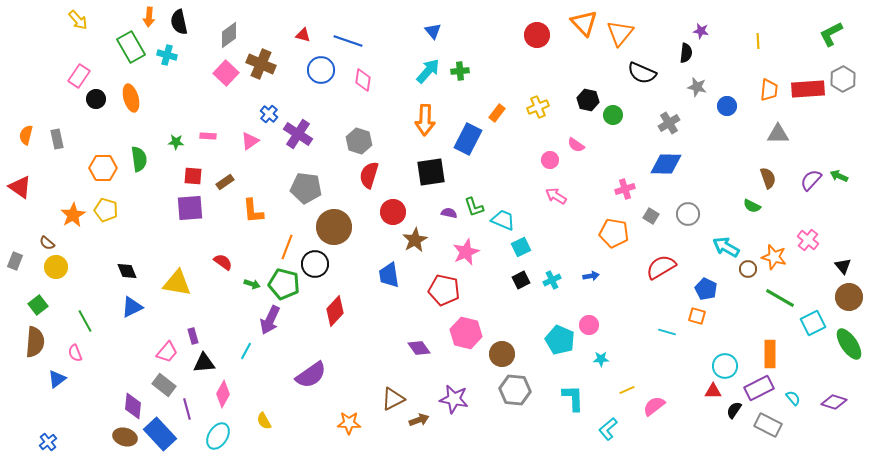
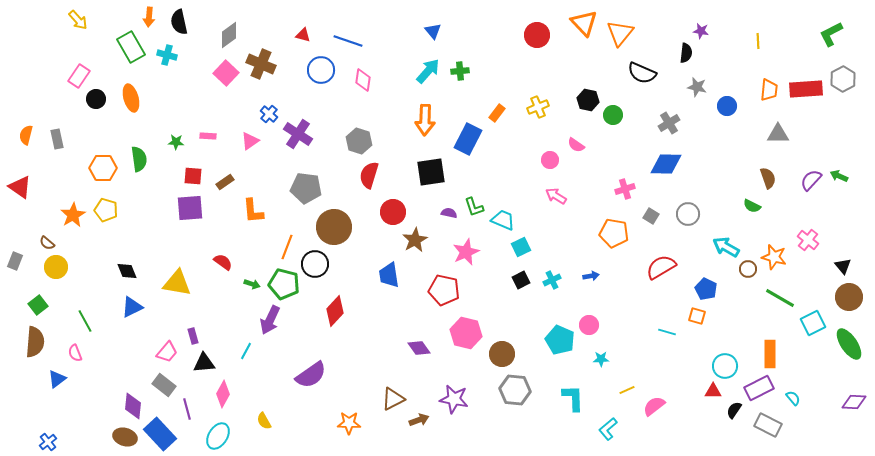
red rectangle at (808, 89): moved 2 px left
purple diamond at (834, 402): moved 20 px right; rotated 15 degrees counterclockwise
